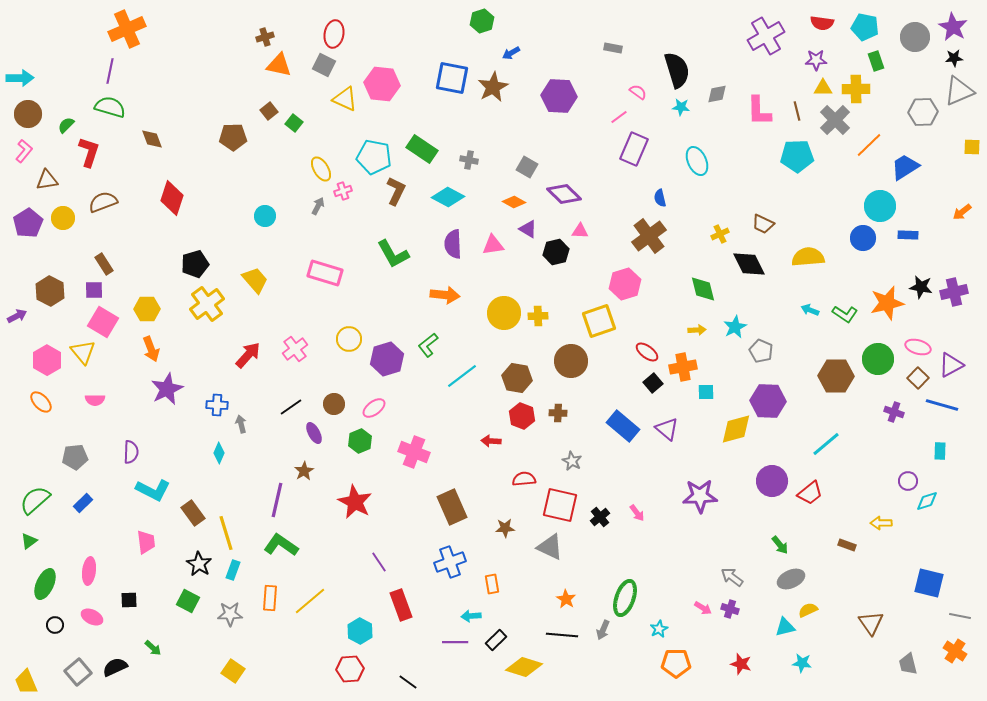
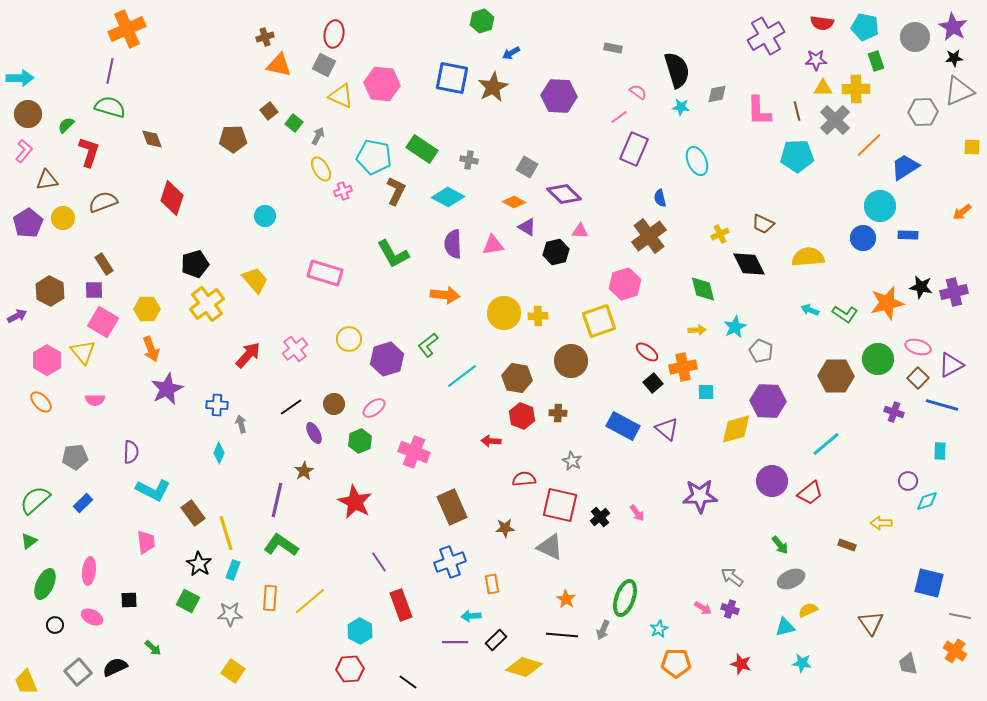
yellow triangle at (345, 99): moved 4 px left, 3 px up
brown pentagon at (233, 137): moved 2 px down
gray arrow at (318, 206): moved 70 px up
purple triangle at (528, 229): moved 1 px left, 2 px up
blue rectangle at (623, 426): rotated 12 degrees counterclockwise
